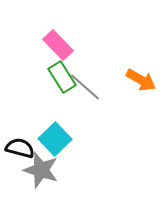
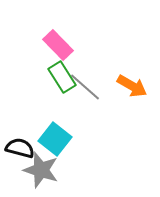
orange arrow: moved 9 px left, 6 px down
cyan square: rotated 8 degrees counterclockwise
